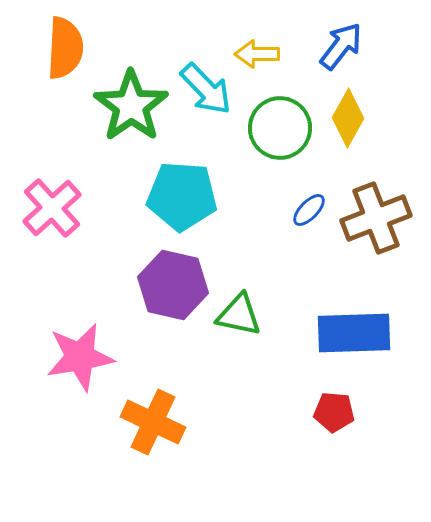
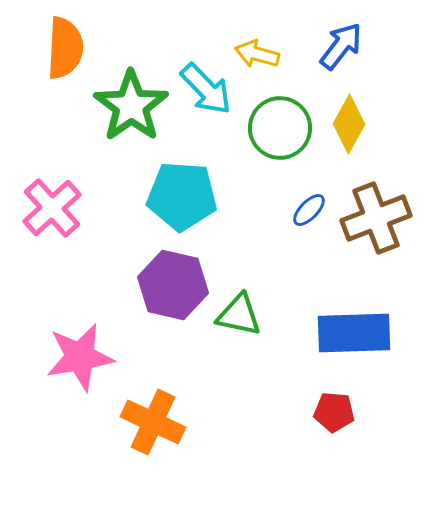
yellow arrow: rotated 15 degrees clockwise
yellow diamond: moved 1 px right, 6 px down
